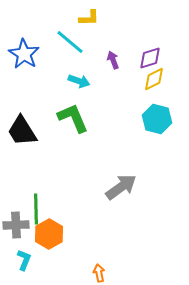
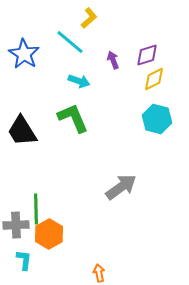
yellow L-shape: rotated 40 degrees counterclockwise
purple diamond: moved 3 px left, 3 px up
cyan L-shape: rotated 15 degrees counterclockwise
